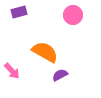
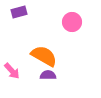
pink circle: moved 1 px left, 7 px down
orange semicircle: moved 1 px left, 4 px down
purple semicircle: moved 12 px left; rotated 28 degrees clockwise
